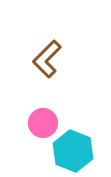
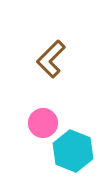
brown L-shape: moved 4 px right
